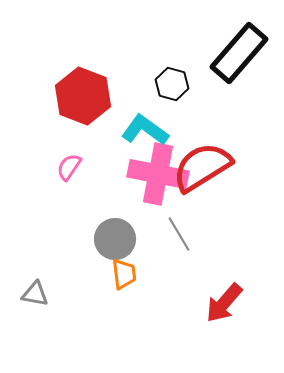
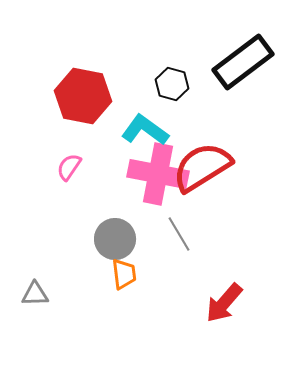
black rectangle: moved 4 px right, 9 px down; rotated 12 degrees clockwise
red hexagon: rotated 10 degrees counterclockwise
gray triangle: rotated 12 degrees counterclockwise
